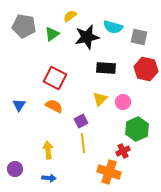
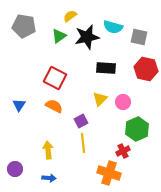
green triangle: moved 7 px right, 2 px down
orange cross: moved 1 px down
